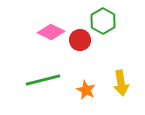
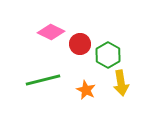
green hexagon: moved 5 px right, 34 px down
red circle: moved 4 px down
